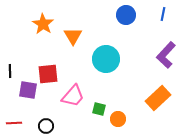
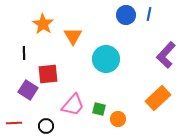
blue line: moved 14 px left
black line: moved 14 px right, 18 px up
purple square: rotated 24 degrees clockwise
pink trapezoid: moved 9 px down
